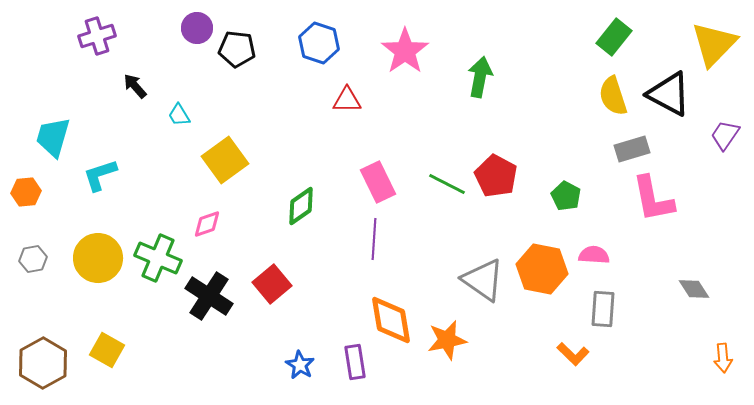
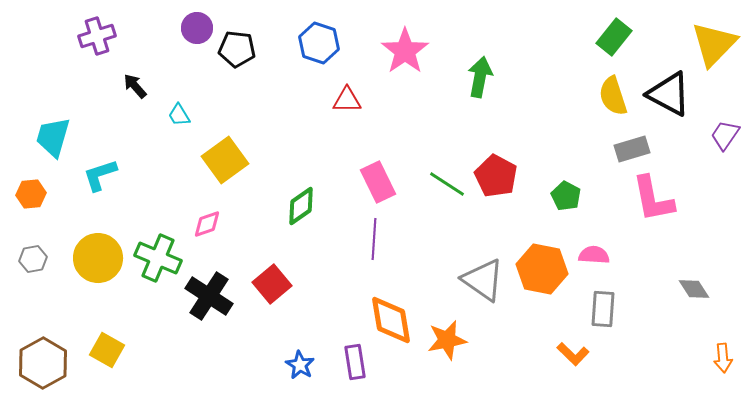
green line at (447, 184): rotated 6 degrees clockwise
orange hexagon at (26, 192): moved 5 px right, 2 px down
